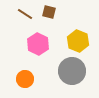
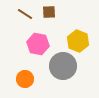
brown square: rotated 16 degrees counterclockwise
pink hexagon: rotated 15 degrees counterclockwise
gray circle: moved 9 px left, 5 px up
